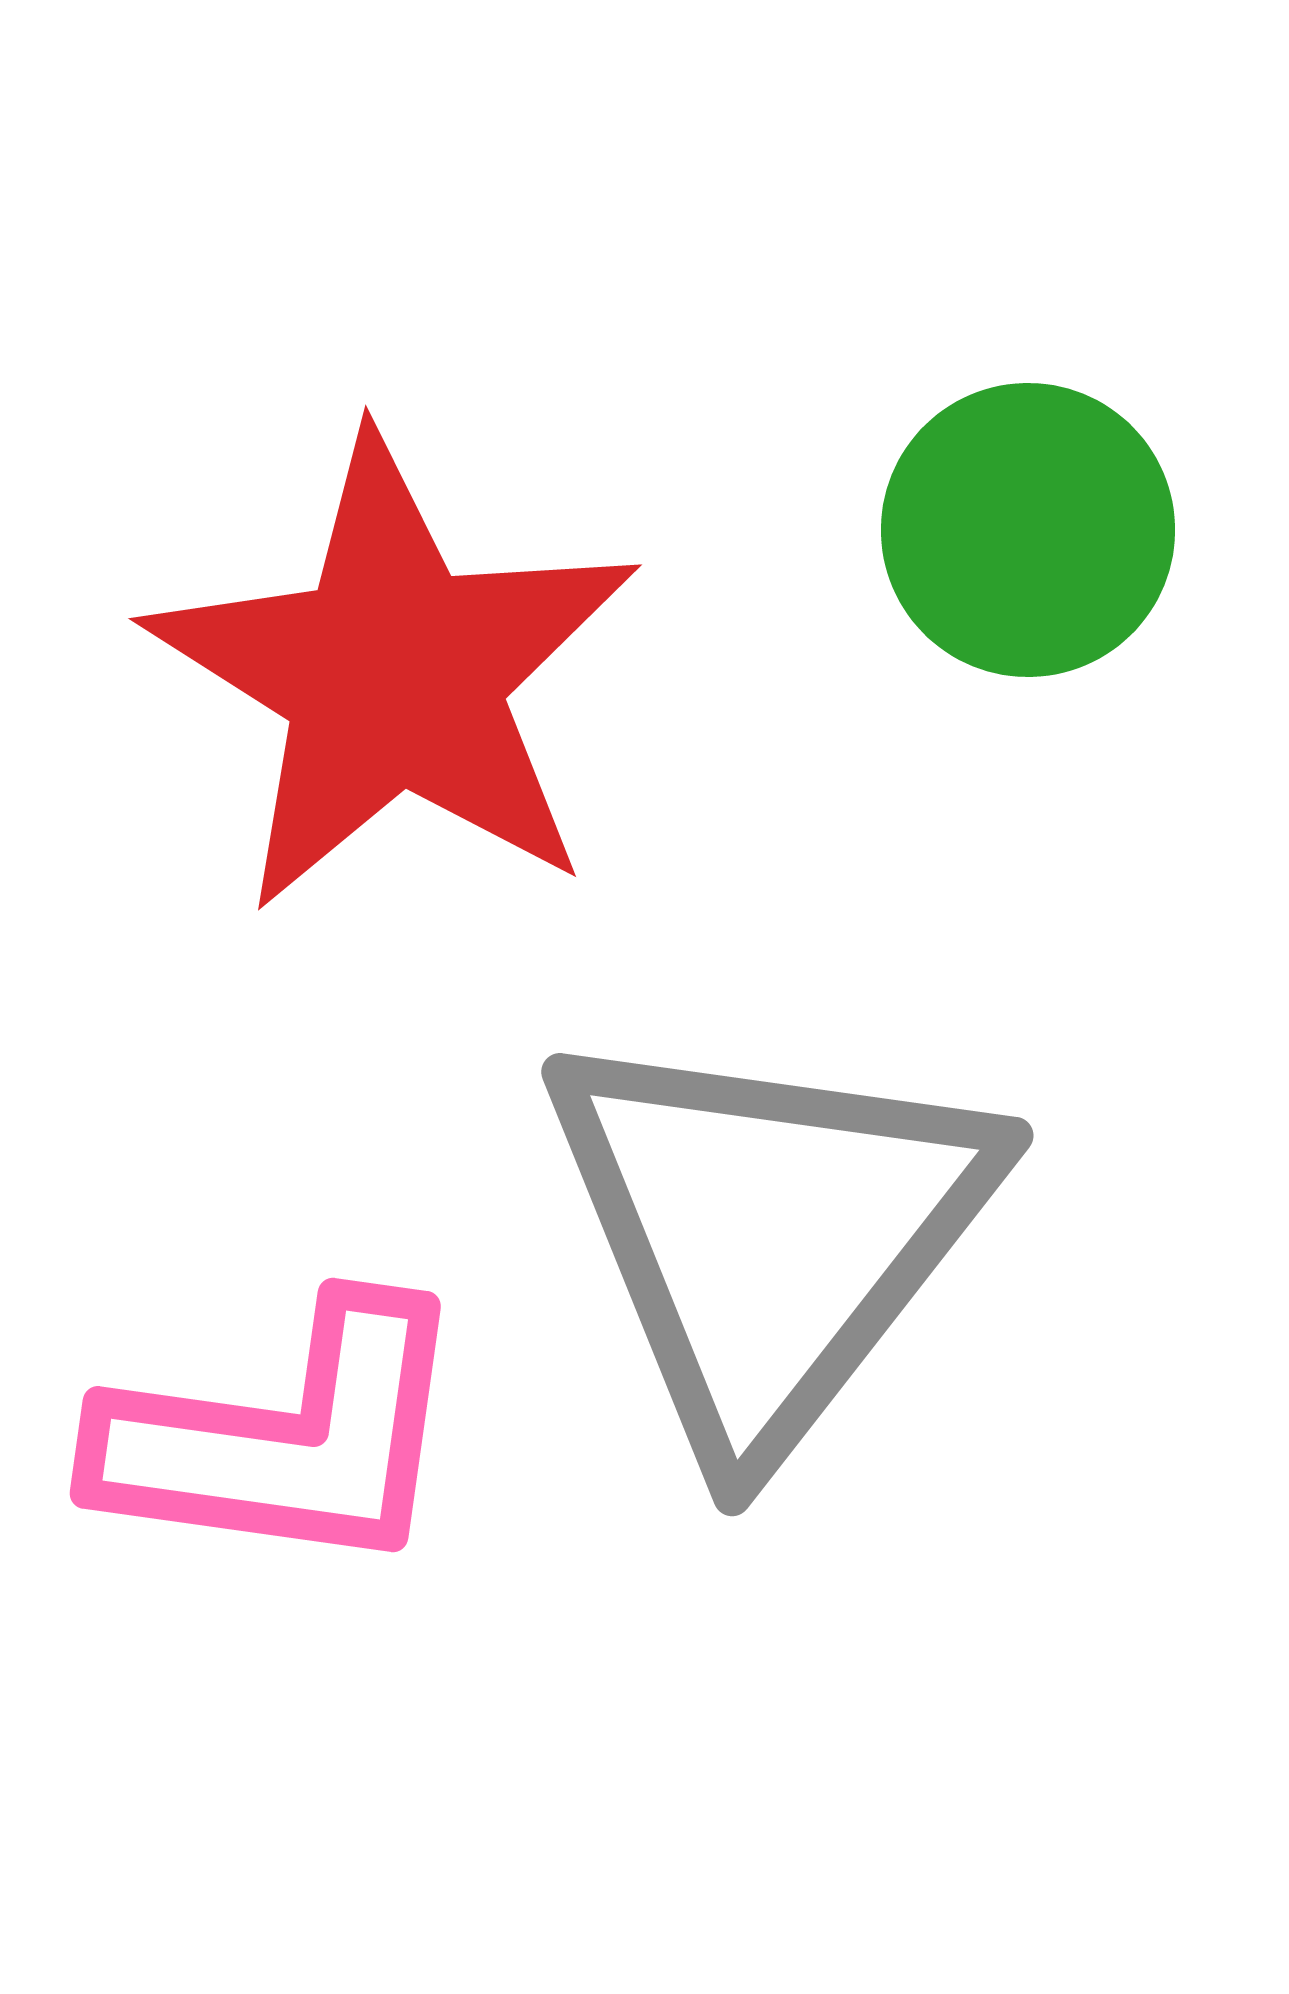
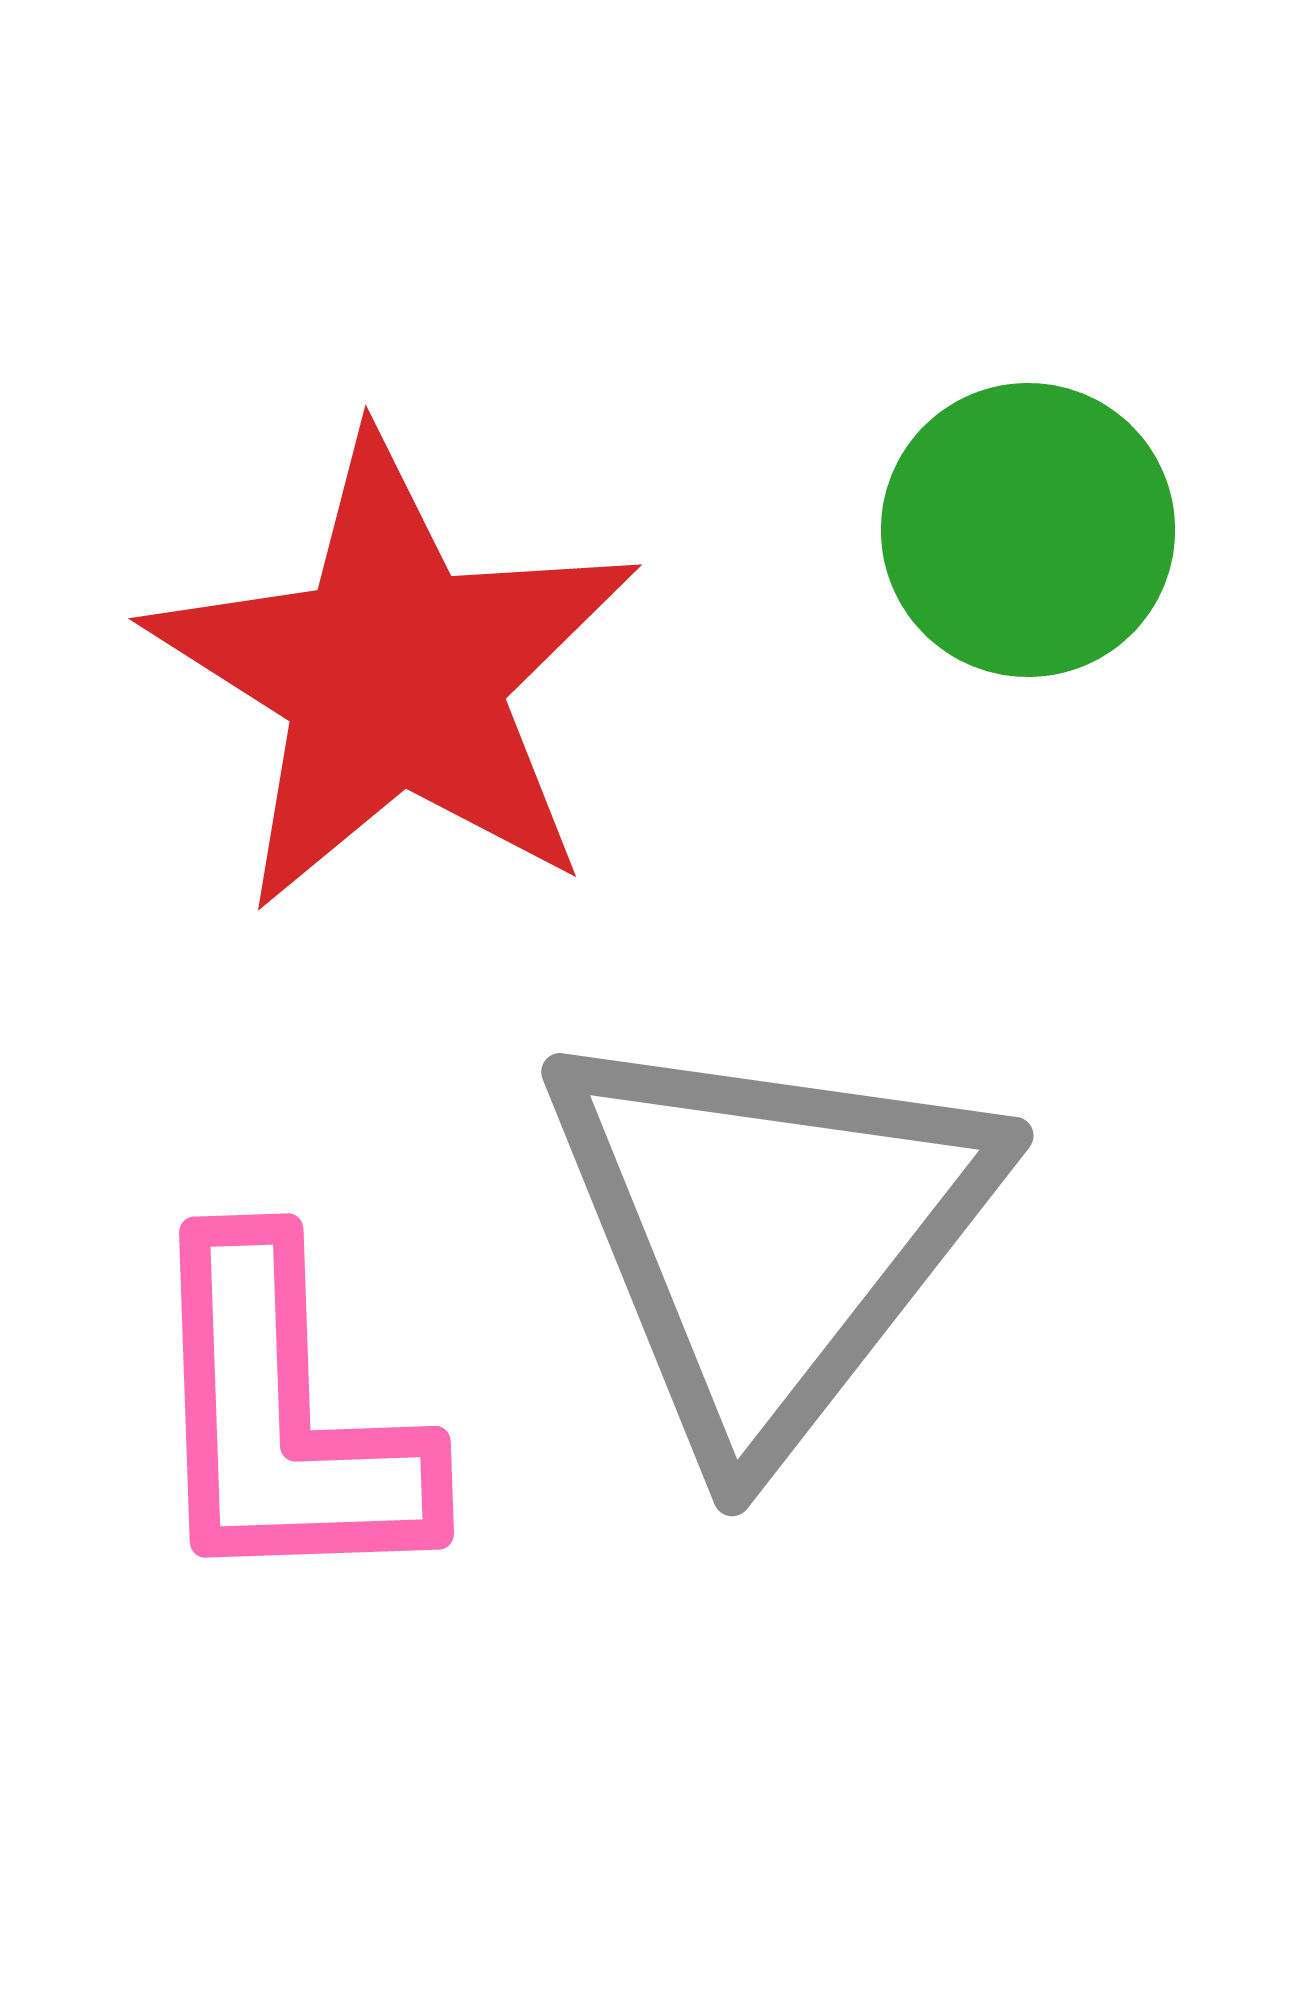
pink L-shape: moved 20 px up; rotated 80 degrees clockwise
